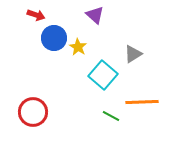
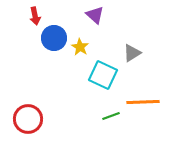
red arrow: moved 1 px left, 1 px down; rotated 60 degrees clockwise
yellow star: moved 2 px right
gray triangle: moved 1 px left, 1 px up
cyan square: rotated 16 degrees counterclockwise
orange line: moved 1 px right
red circle: moved 5 px left, 7 px down
green line: rotated 48 degrees counterclockwise
